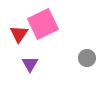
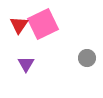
red triangle: moved 9 px up
purple triangle: moved 4 px left
